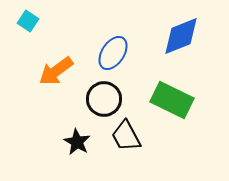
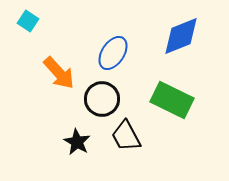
orange arrow: moved 3 px right, 2 px down; rotated 96 degrees counterclockwise
black circle: moved 2 px left
